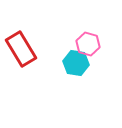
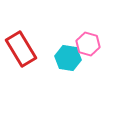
cyan hexagon: moved 8 px left, 5 px up
